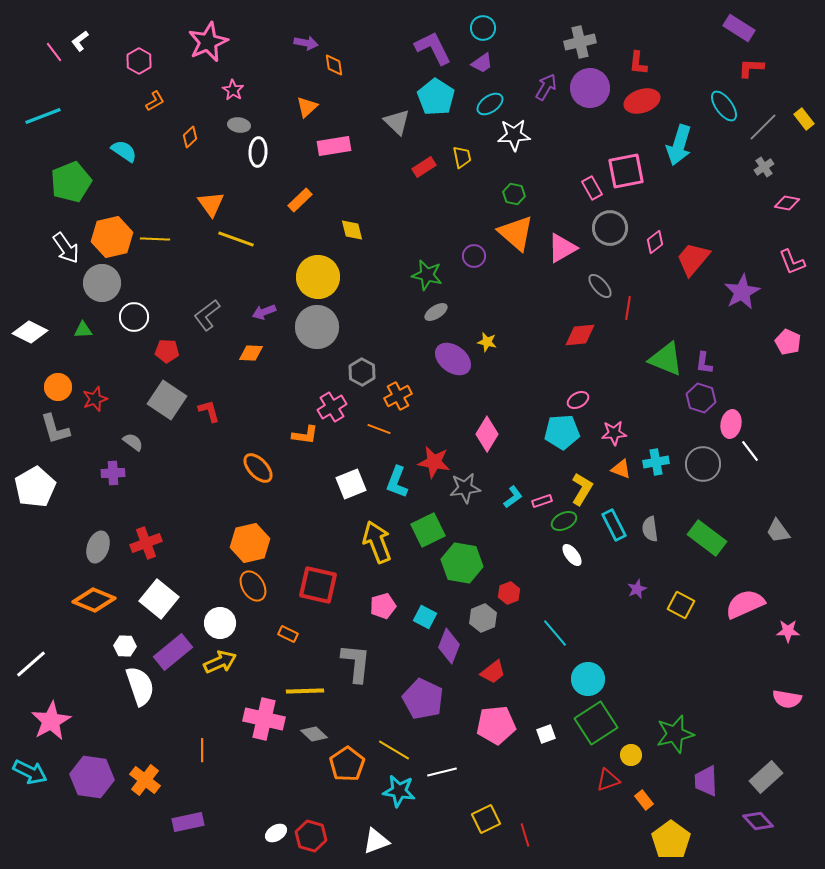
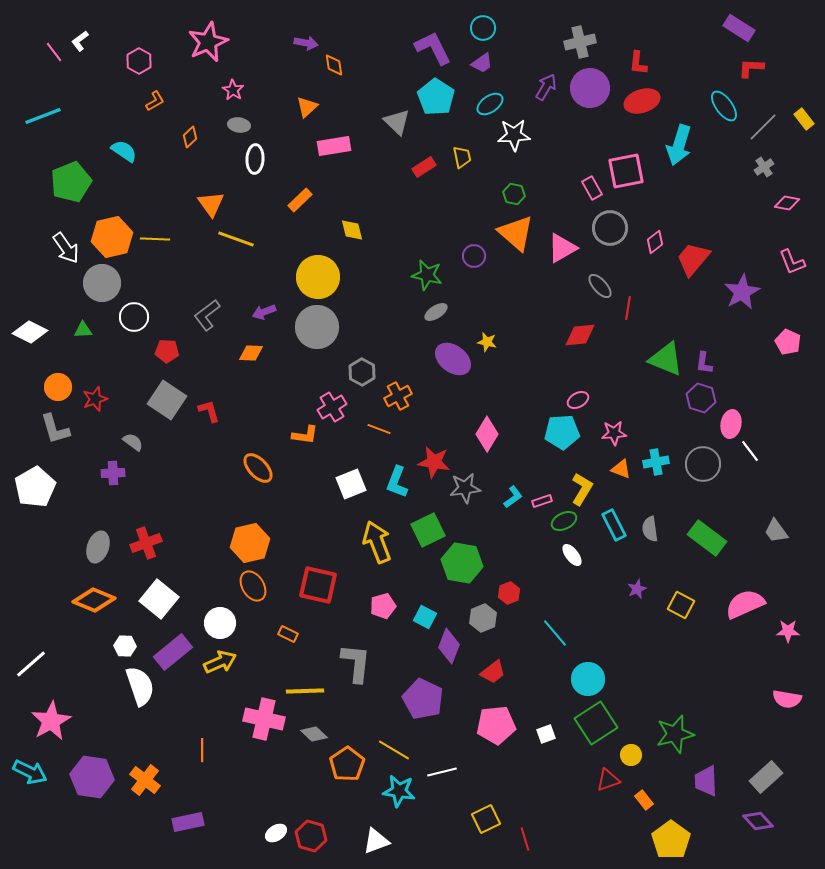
white ellipse at (258, 152): moved 3 px left, 7 px down
gray trapezoid at (778, 531): moved 2 px left
red line at (525, 835): moved 4 px down
